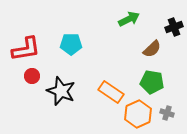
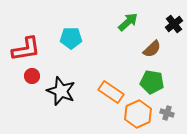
green arrow: moved 1 px left, 3 px down; rotated 15 degrees counterclockwise
black cross: moved 3 px up; rotated 18 degrees counterclockwise
cyan pentagon: moved 6 px up
